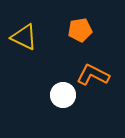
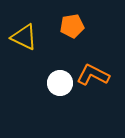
orange pentagon: moved 8 px left, 4 px up
white circle: moved 3 px left, 12 px up
